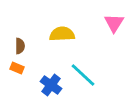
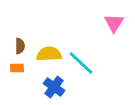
yellow semicircle: moved 13 px left, 20 px down
orange rectangle: rotated 24 degrees counterclockwise
cyan line: moved 2 px left, 12 px up
blue cross: moved 3 px right, 2 px down
